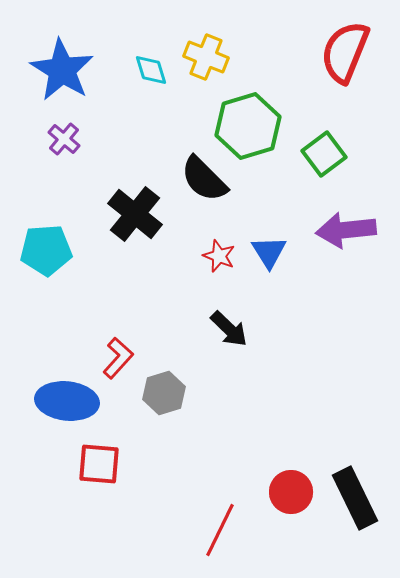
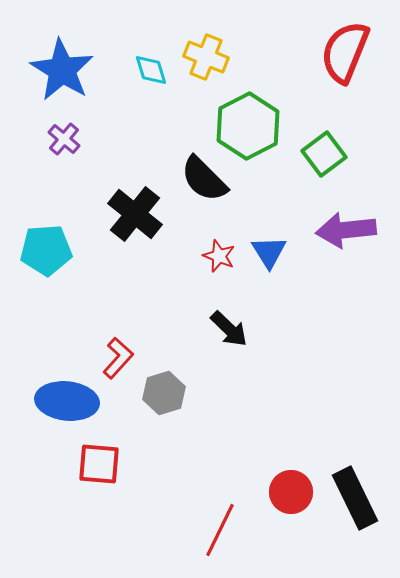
green hexagon: rotated 10 degrees counterclockwise
